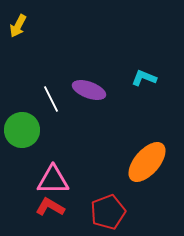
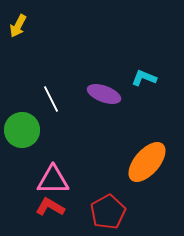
purple ellipse: moved 15 px right, 4 px down
red pentagon: rotated 8 degrees counterclockwise
